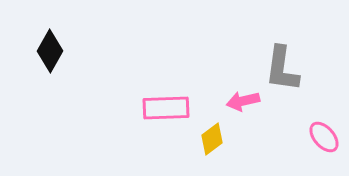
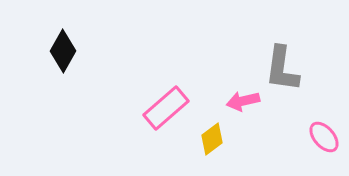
black diamond: moved 13 px right
pink rectangle: rotated 39 degrees counterclockwise
